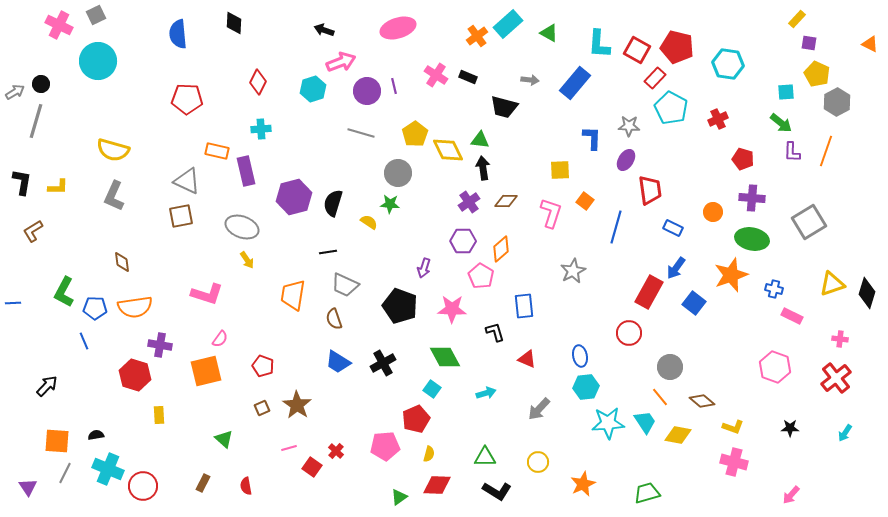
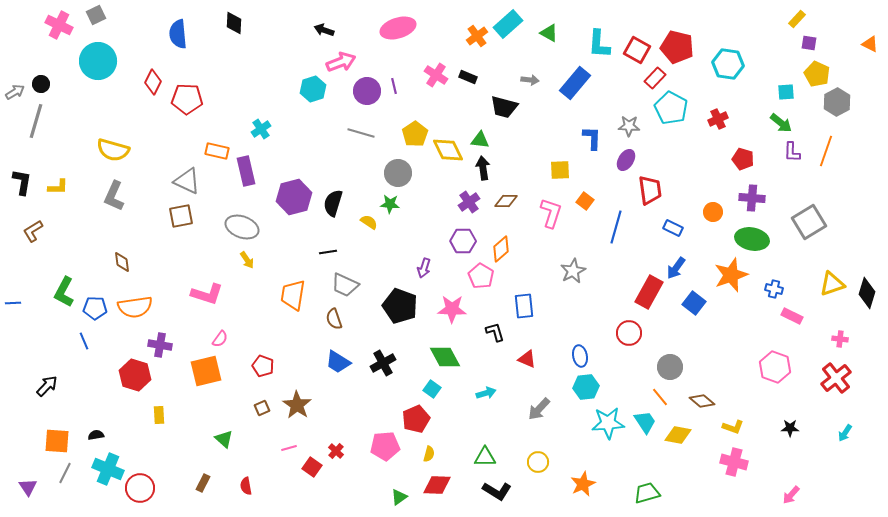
red diamond at (258, 82): moved 105 px left
cyan cross at (261, 129): rotated 30 degrees counterclockwise
red circle at (143, 486): moved 3 px left, 2 px down
